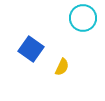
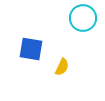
blue square: rotated 25 degrees counterclockwise
